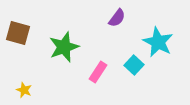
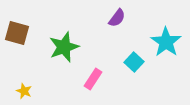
brown square: moved 1 px left
cyan star: moved 8 px right; rotated 8 degrees clockwise
cyan square: moved 3 px up
pink rectangle: moved 5 px left, 7 px down
yellow star: moved 1 px down
